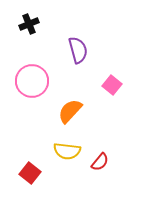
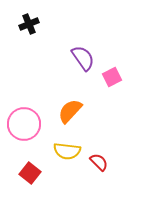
purple semicircle: moved 5 px right, 8 px down; rotated 20 degrees counterclockwise
pink circle: moved 8 px left, 43 px down
pink square: moved 8 px up; rotated 24 degrees clockwise
red semicircle: moved 1 px left; rotated 84 degrees counterclockwise
